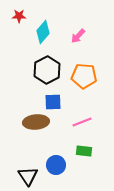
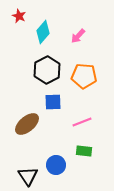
red star: rotated 24 degrees clockwise
brown ellipse: moved 9 px left, 2 px down; rotated 35 degrees counterclockwise
